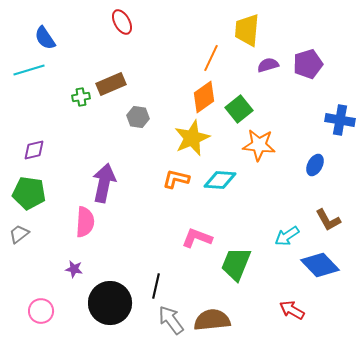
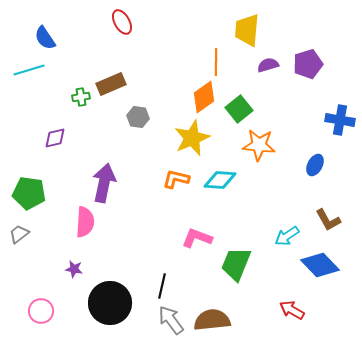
orange line: moved 5 px right, 4 px down; rotated 24 degrees counterclockwise
purple diamond: moved 21 px right, 12 px up
black line: moved 6 px right
